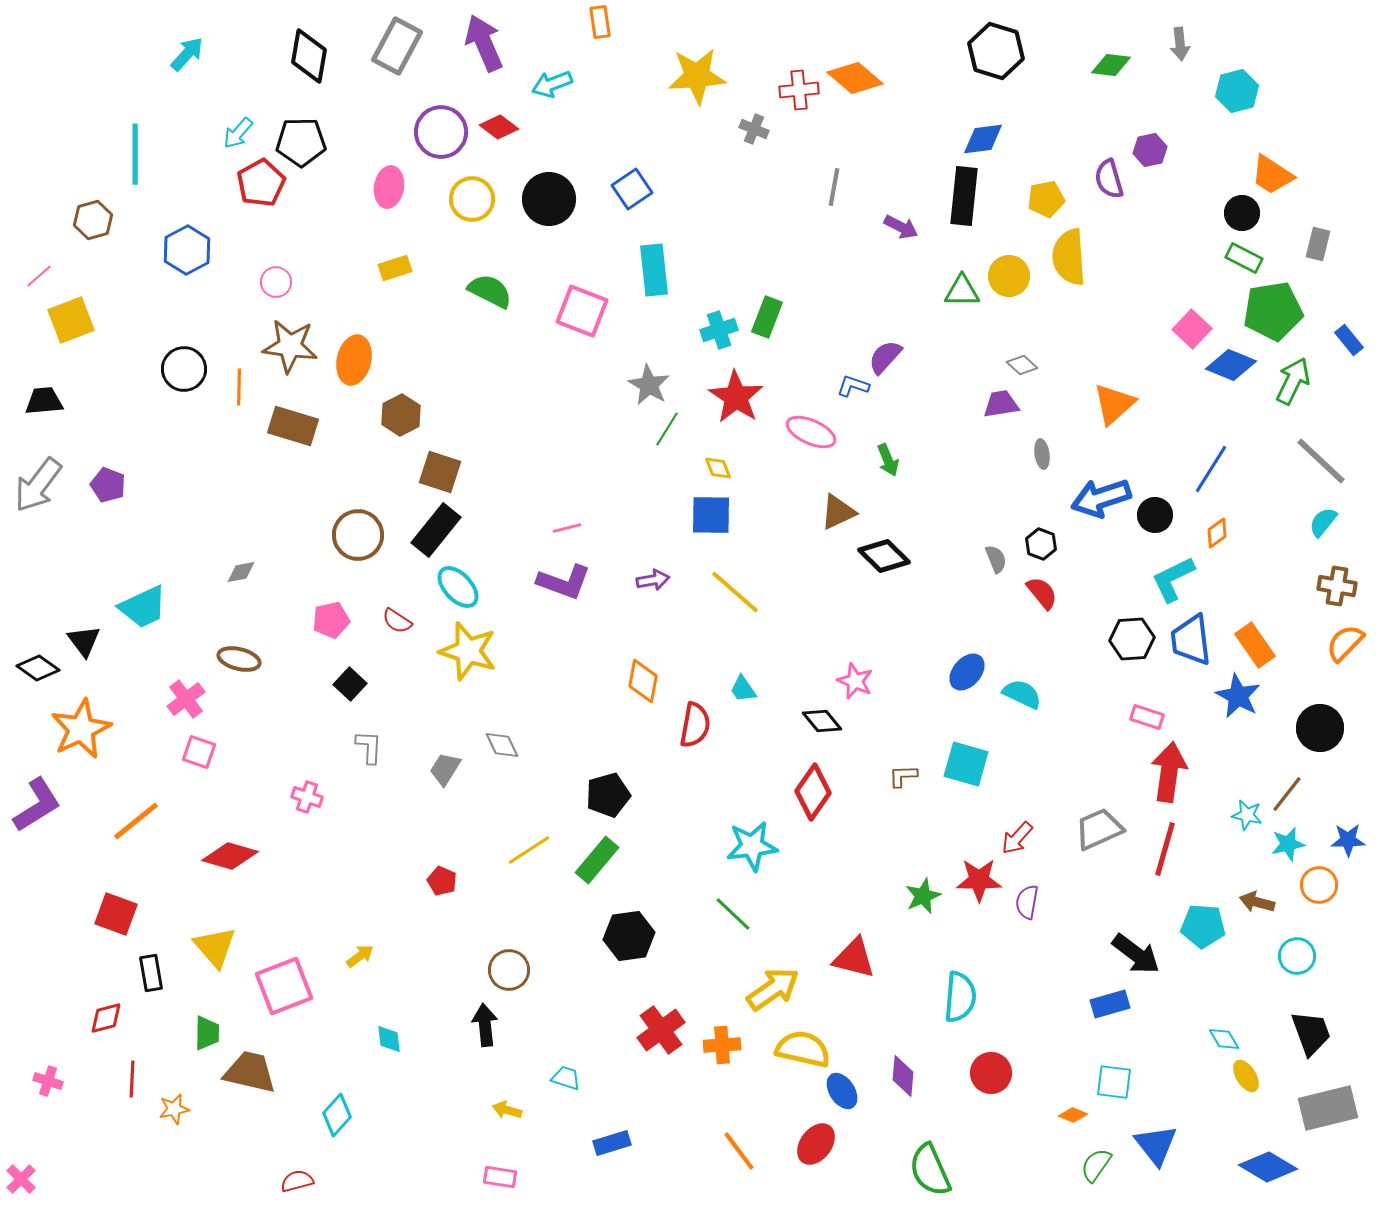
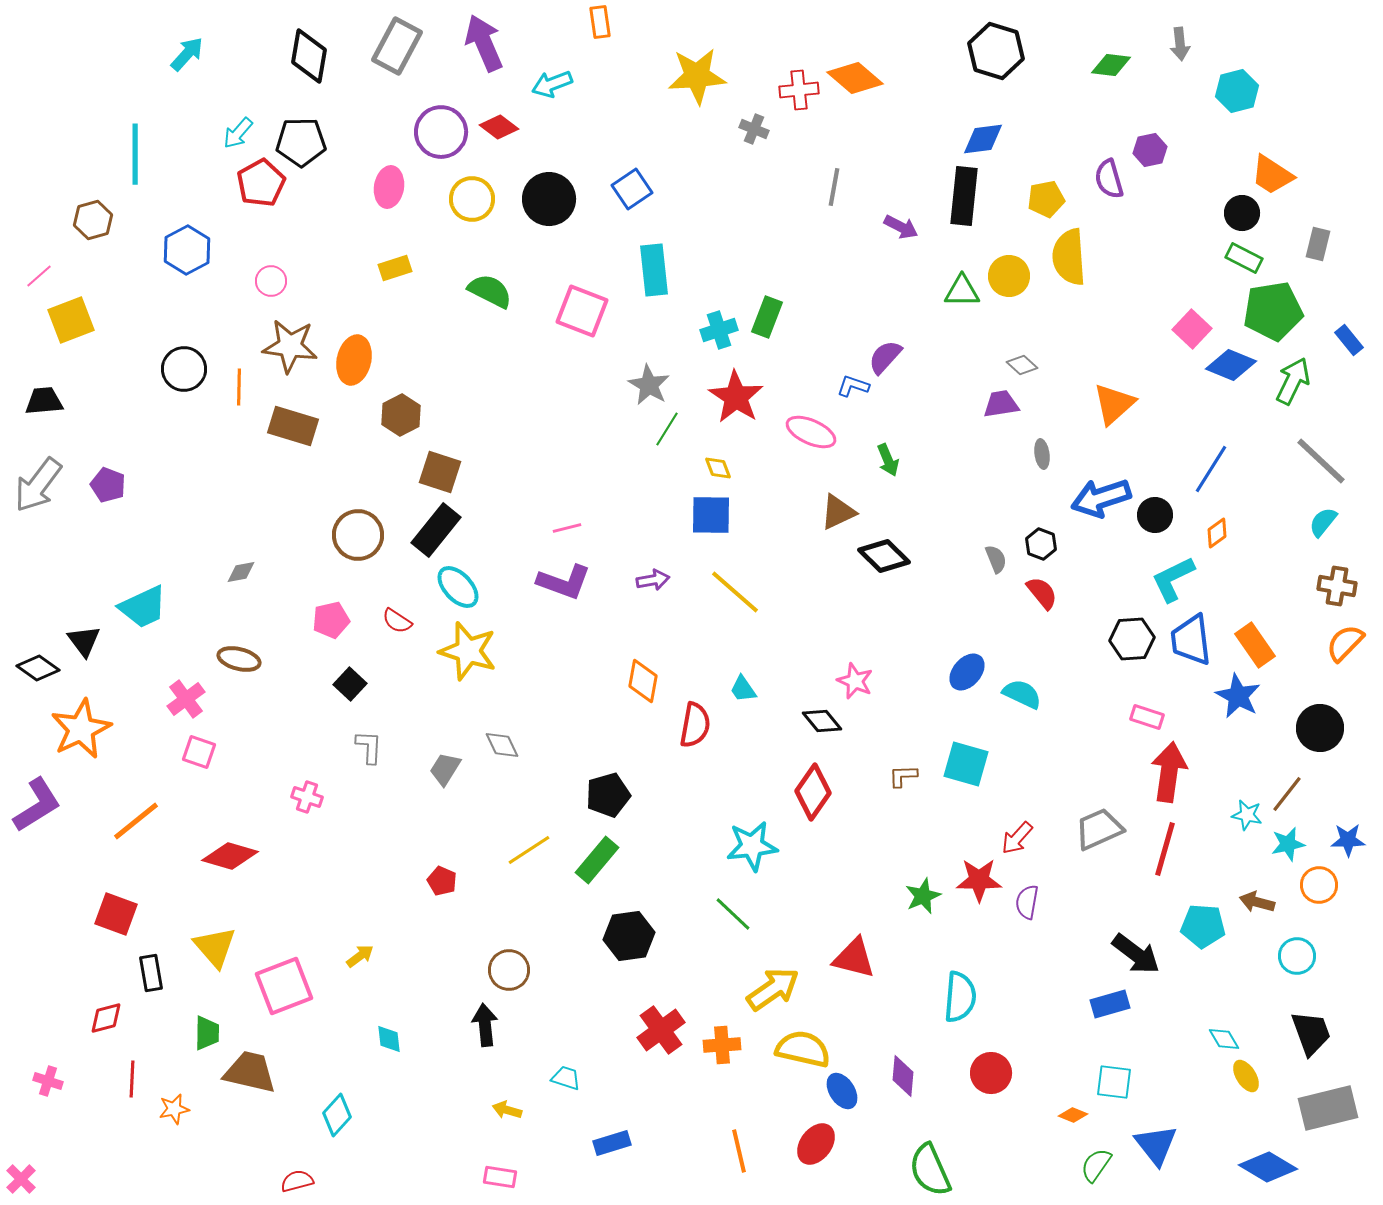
pink circle at (276, 282): moved 5 px left, 1 px up
orange line at (739, 1151): rotated 24 degrees clockwise
